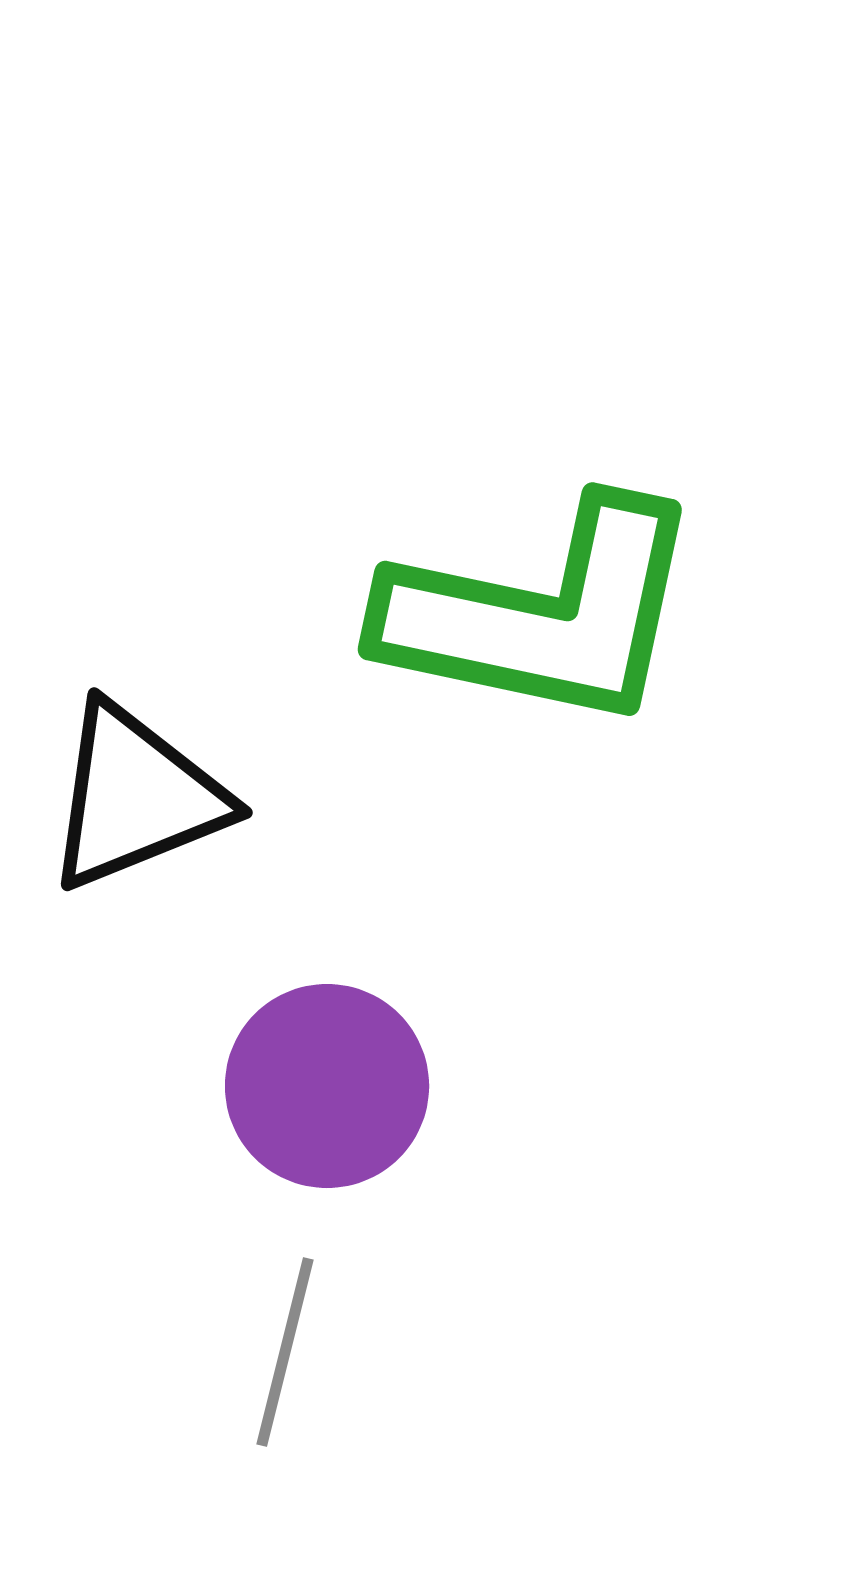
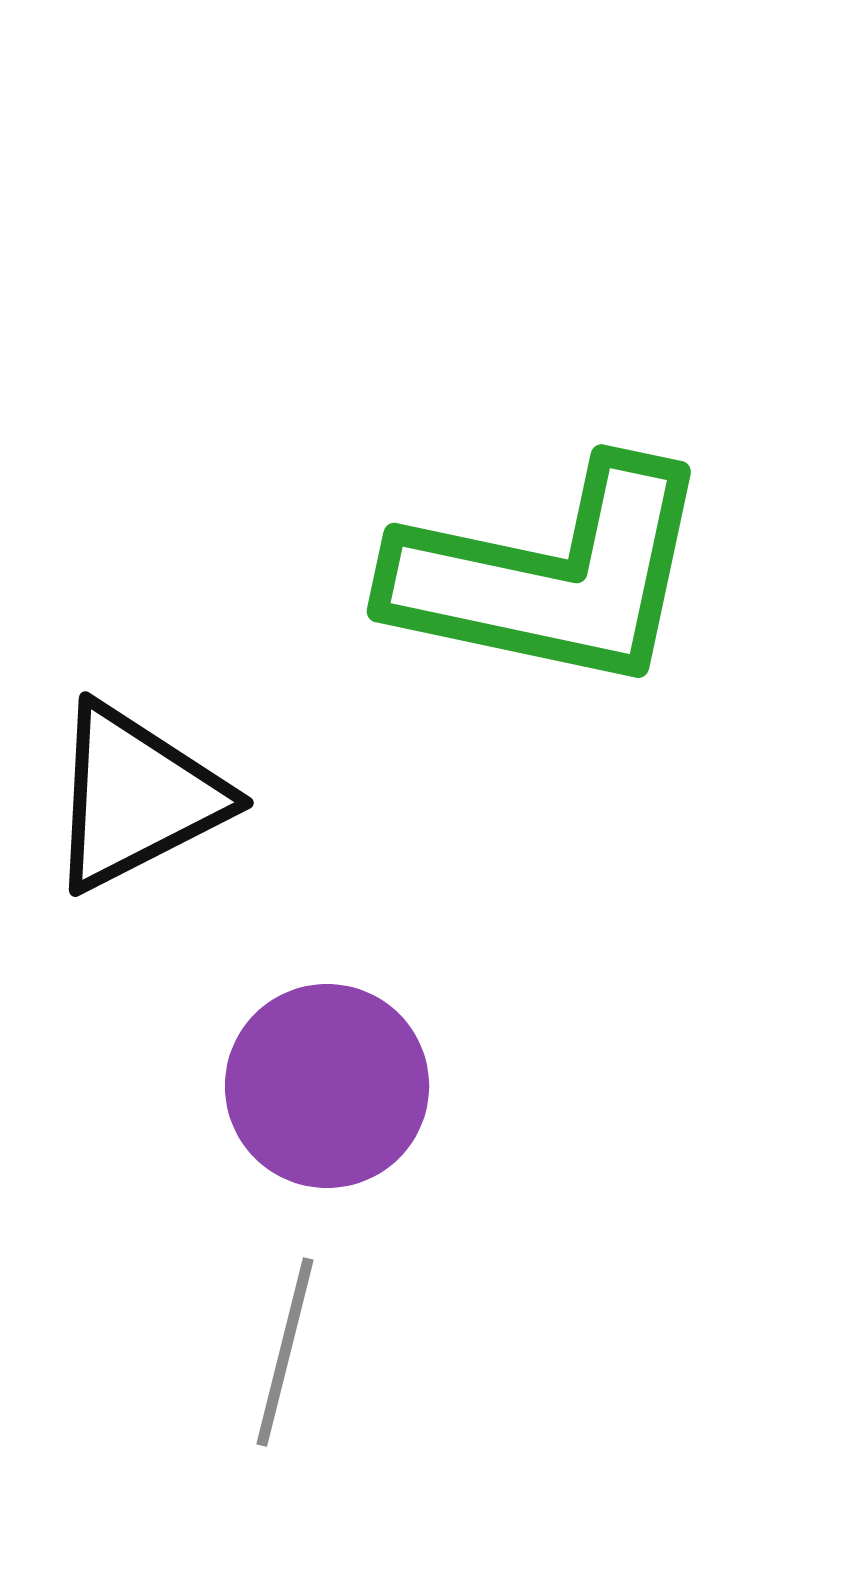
green L-shape: moved 9 px right, 38 px up
black triangle: rotated 5 degrees counterclockwise
